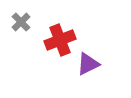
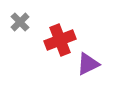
gray cross: moved 1 px left
